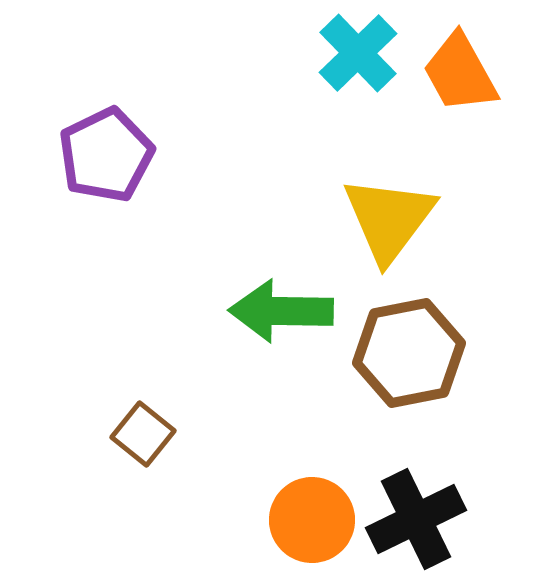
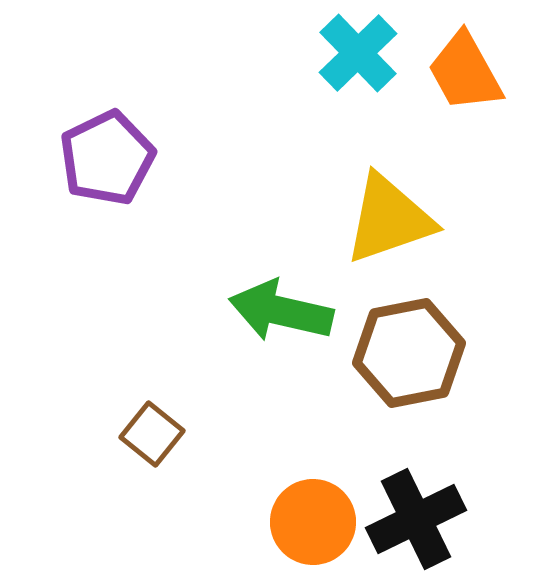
orange trapezoid: moved 5 px right, 1 px up
purple pentagon: moved 1 px right, 3 px down
yellow triangle: rotated 34 degrees clockwise
green arrow: rotated 12 degrees clockwise
brown square: moved 9 px right
orange circle: moved 1 px right, 2 px down
